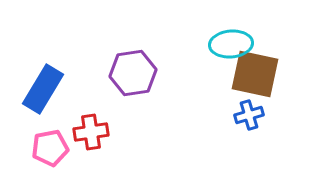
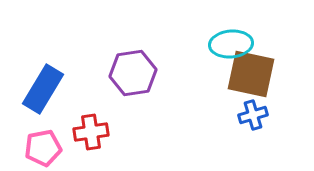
brown square: moved 4 px left
blue cross: moved 4 px right
pink pentagon: moved 7 px left
